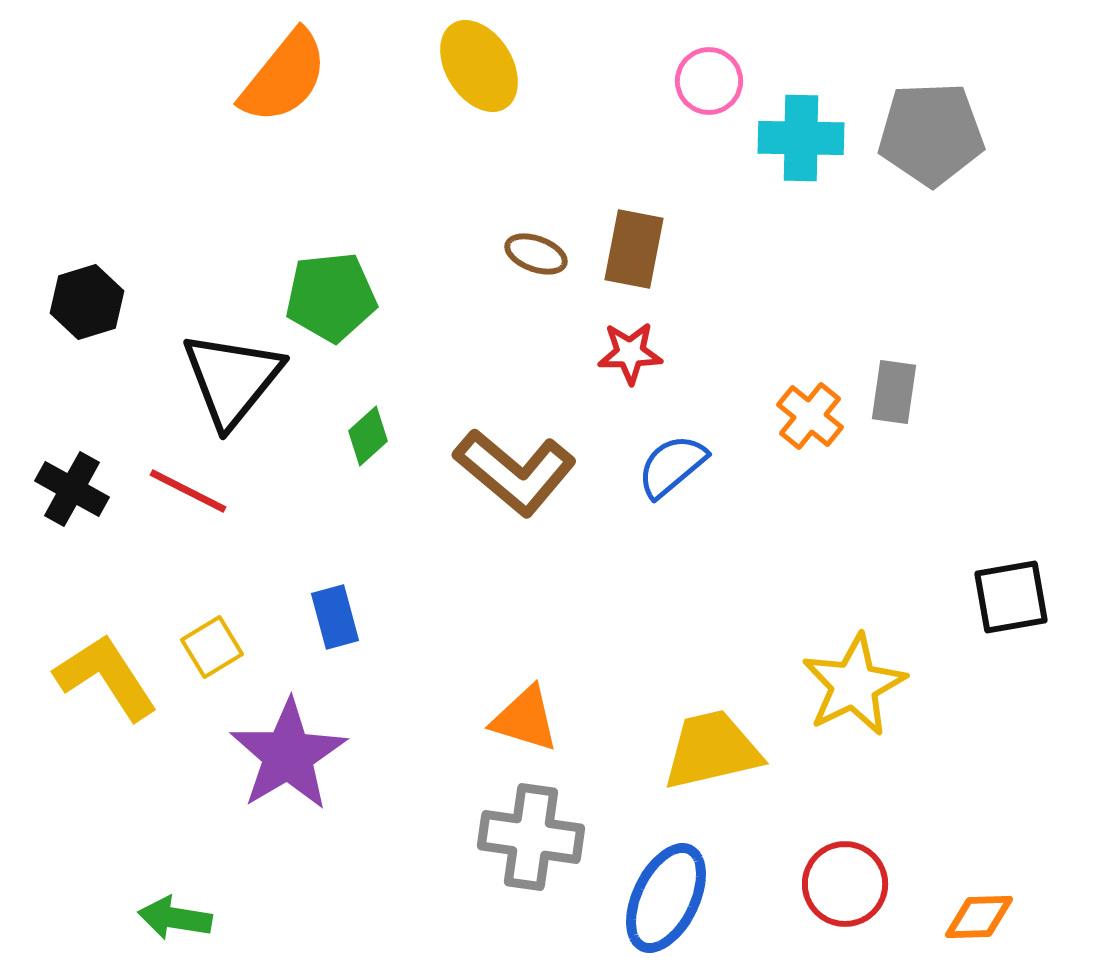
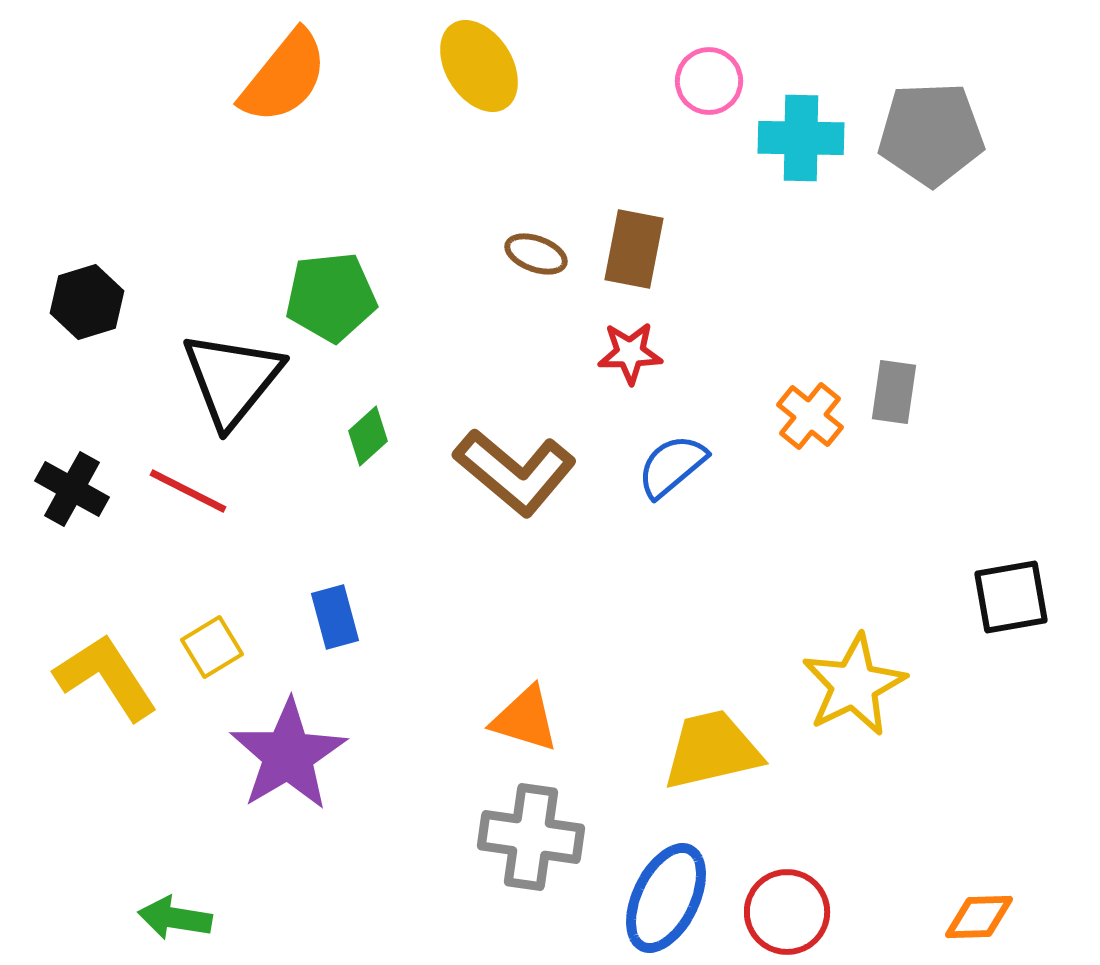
red circle: moved 58 px left, 28 px down
